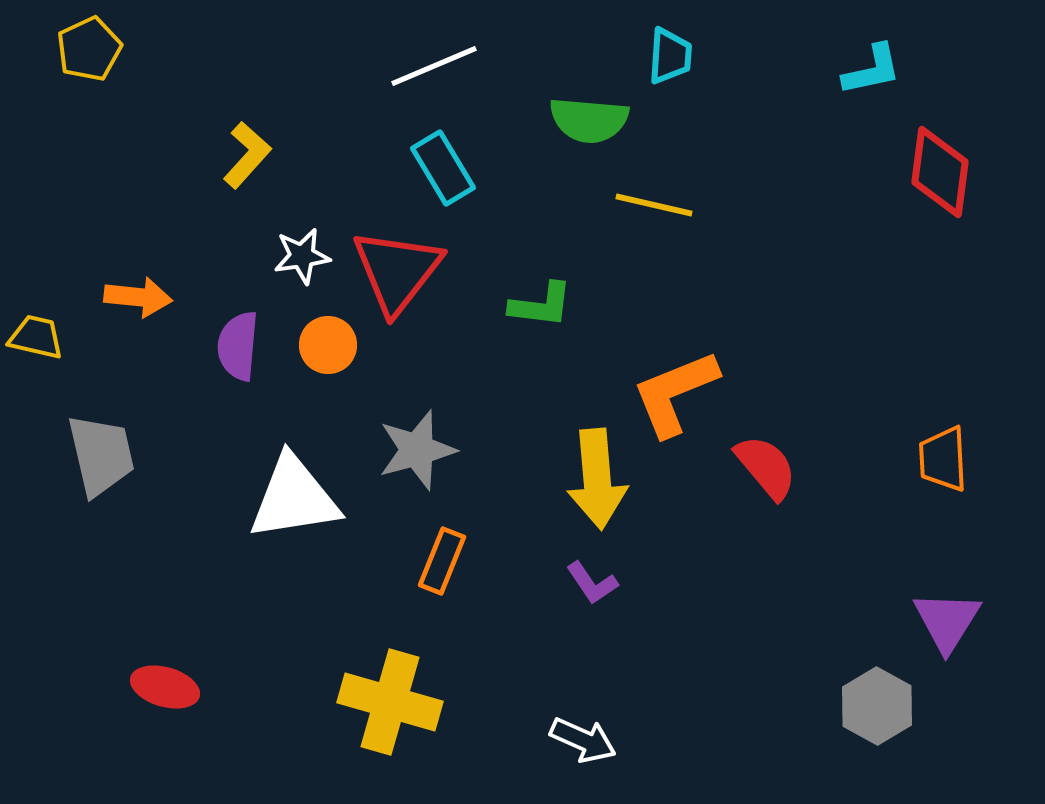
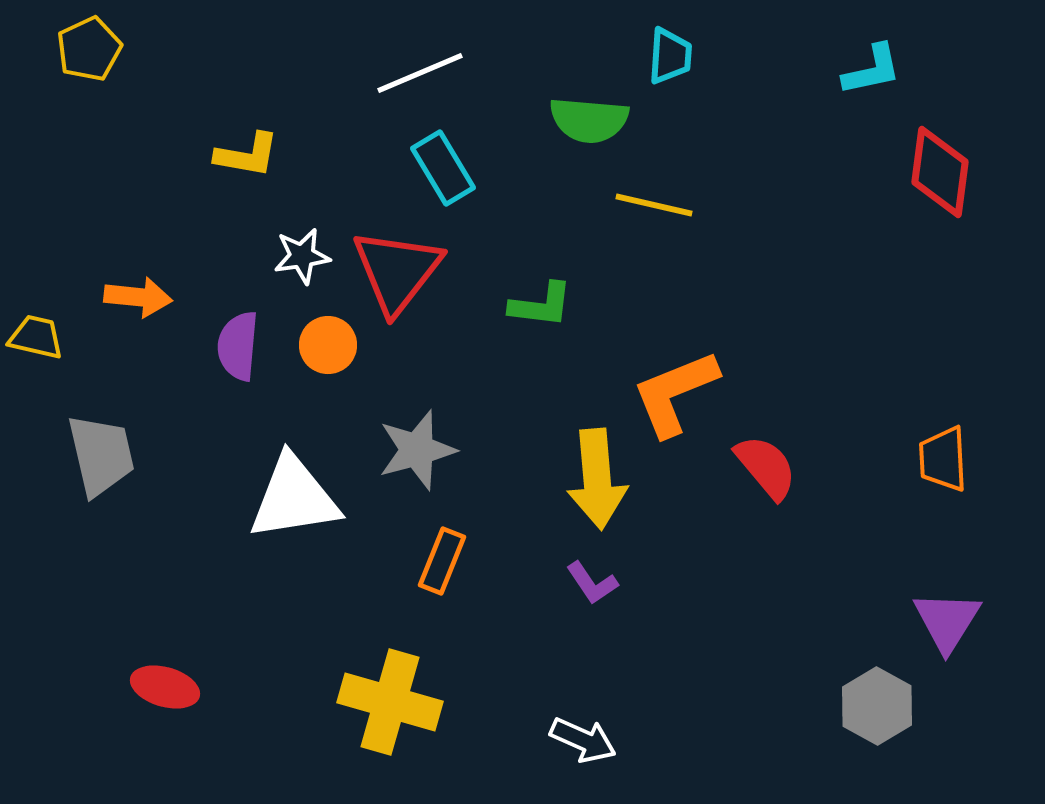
white line: moved 14 px left, 7 px down
yellow L-shape: rotated 58 degrees clockwise
